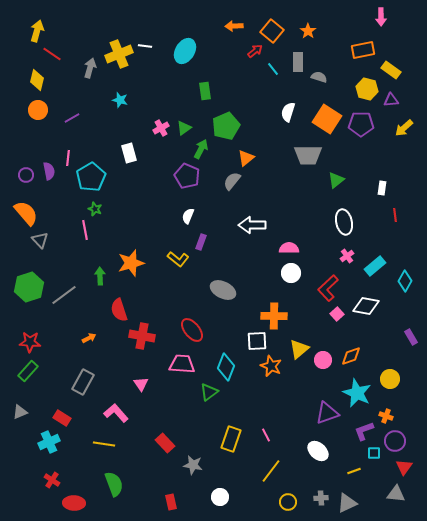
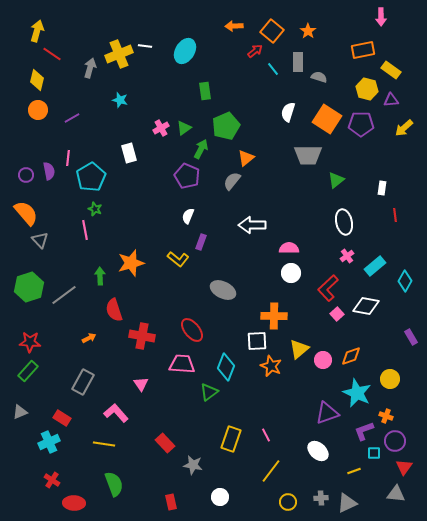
red semicircle at (119, 310): moved 5 px left
